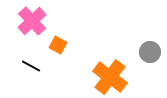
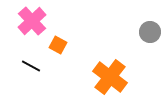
gray circle: moved 20 px up
